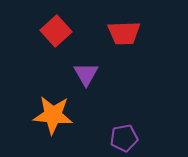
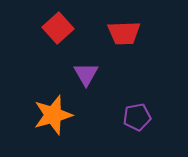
red square: moved 2 px right, 3 px up
orange star: rotated 21 degrees counterclockwise
purple pentagon: moved 13 px right, 21 px up
